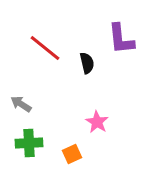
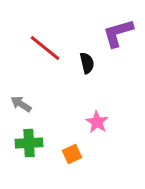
purple L-shape: moved 3 px left, 6 px up; rotated 80 degrees clockwise
